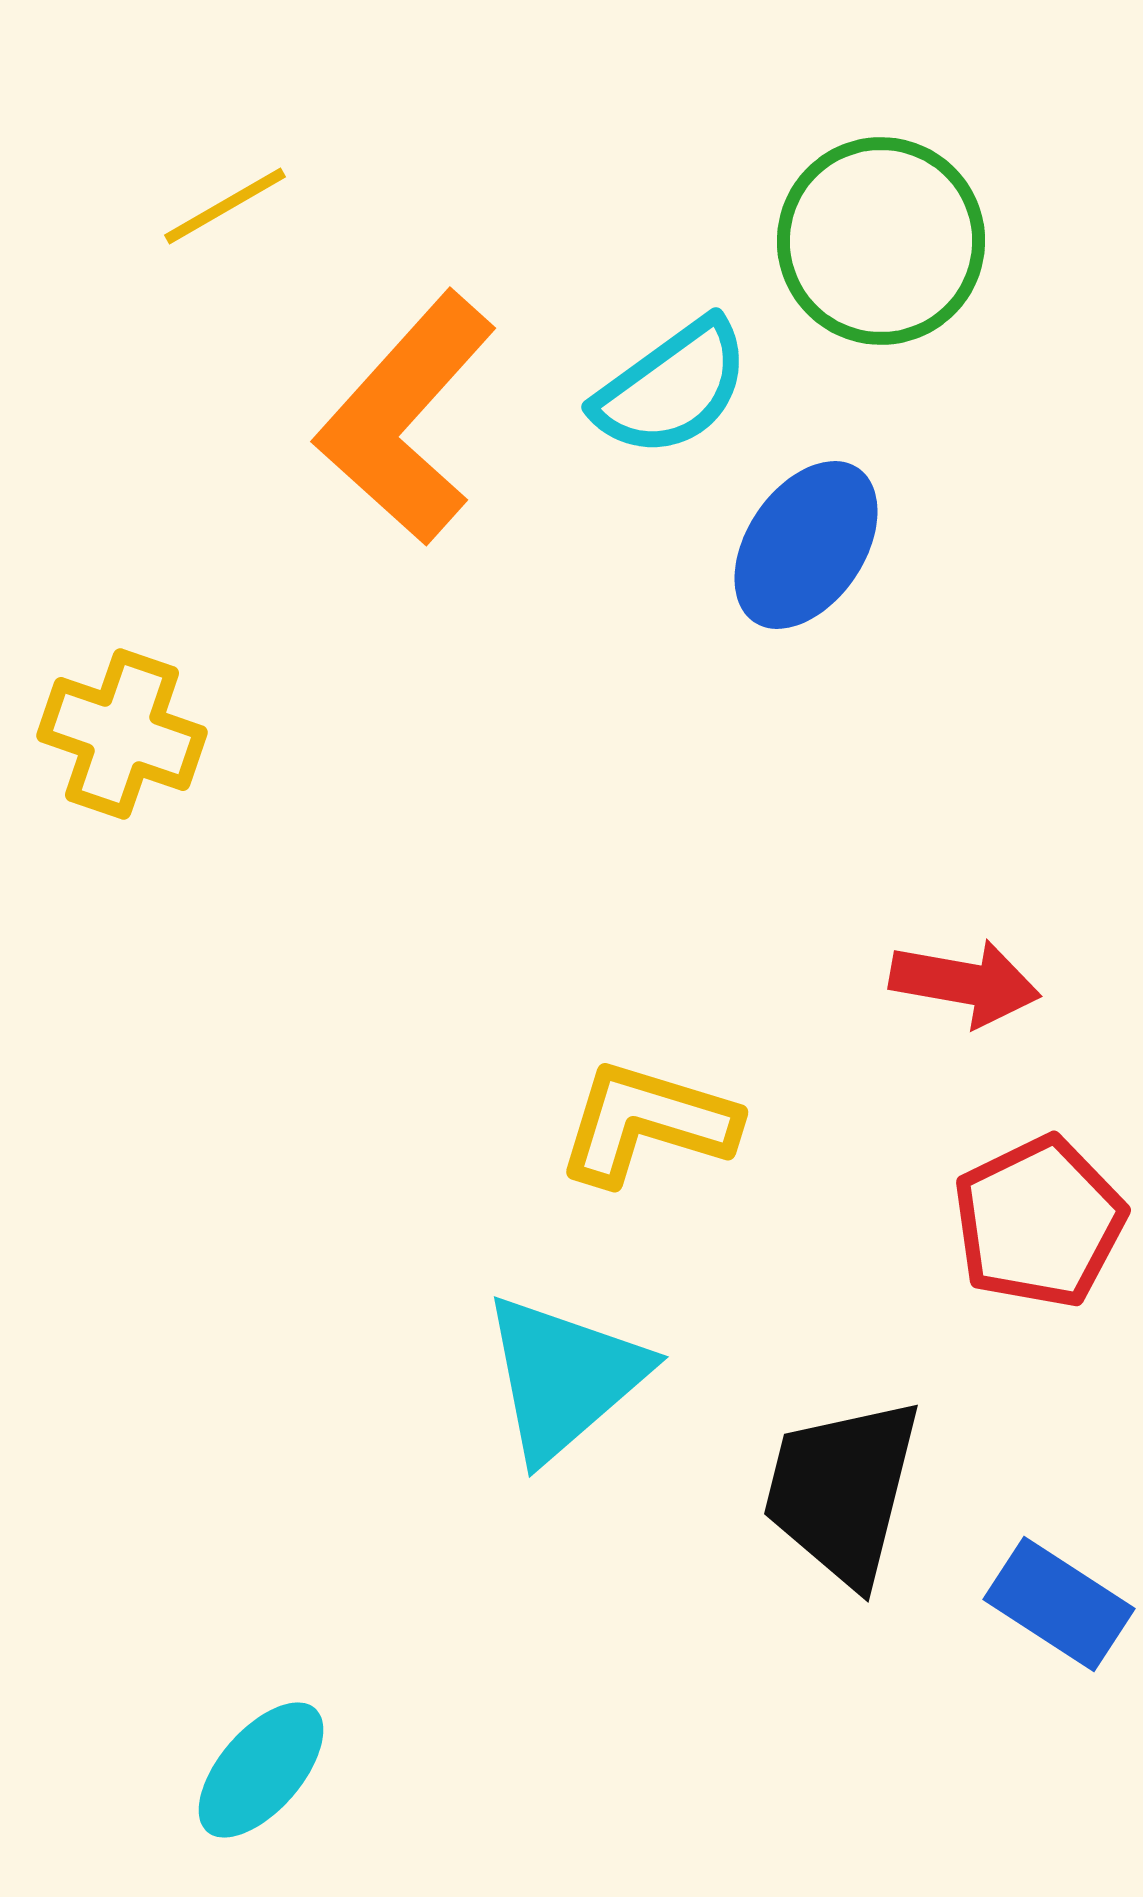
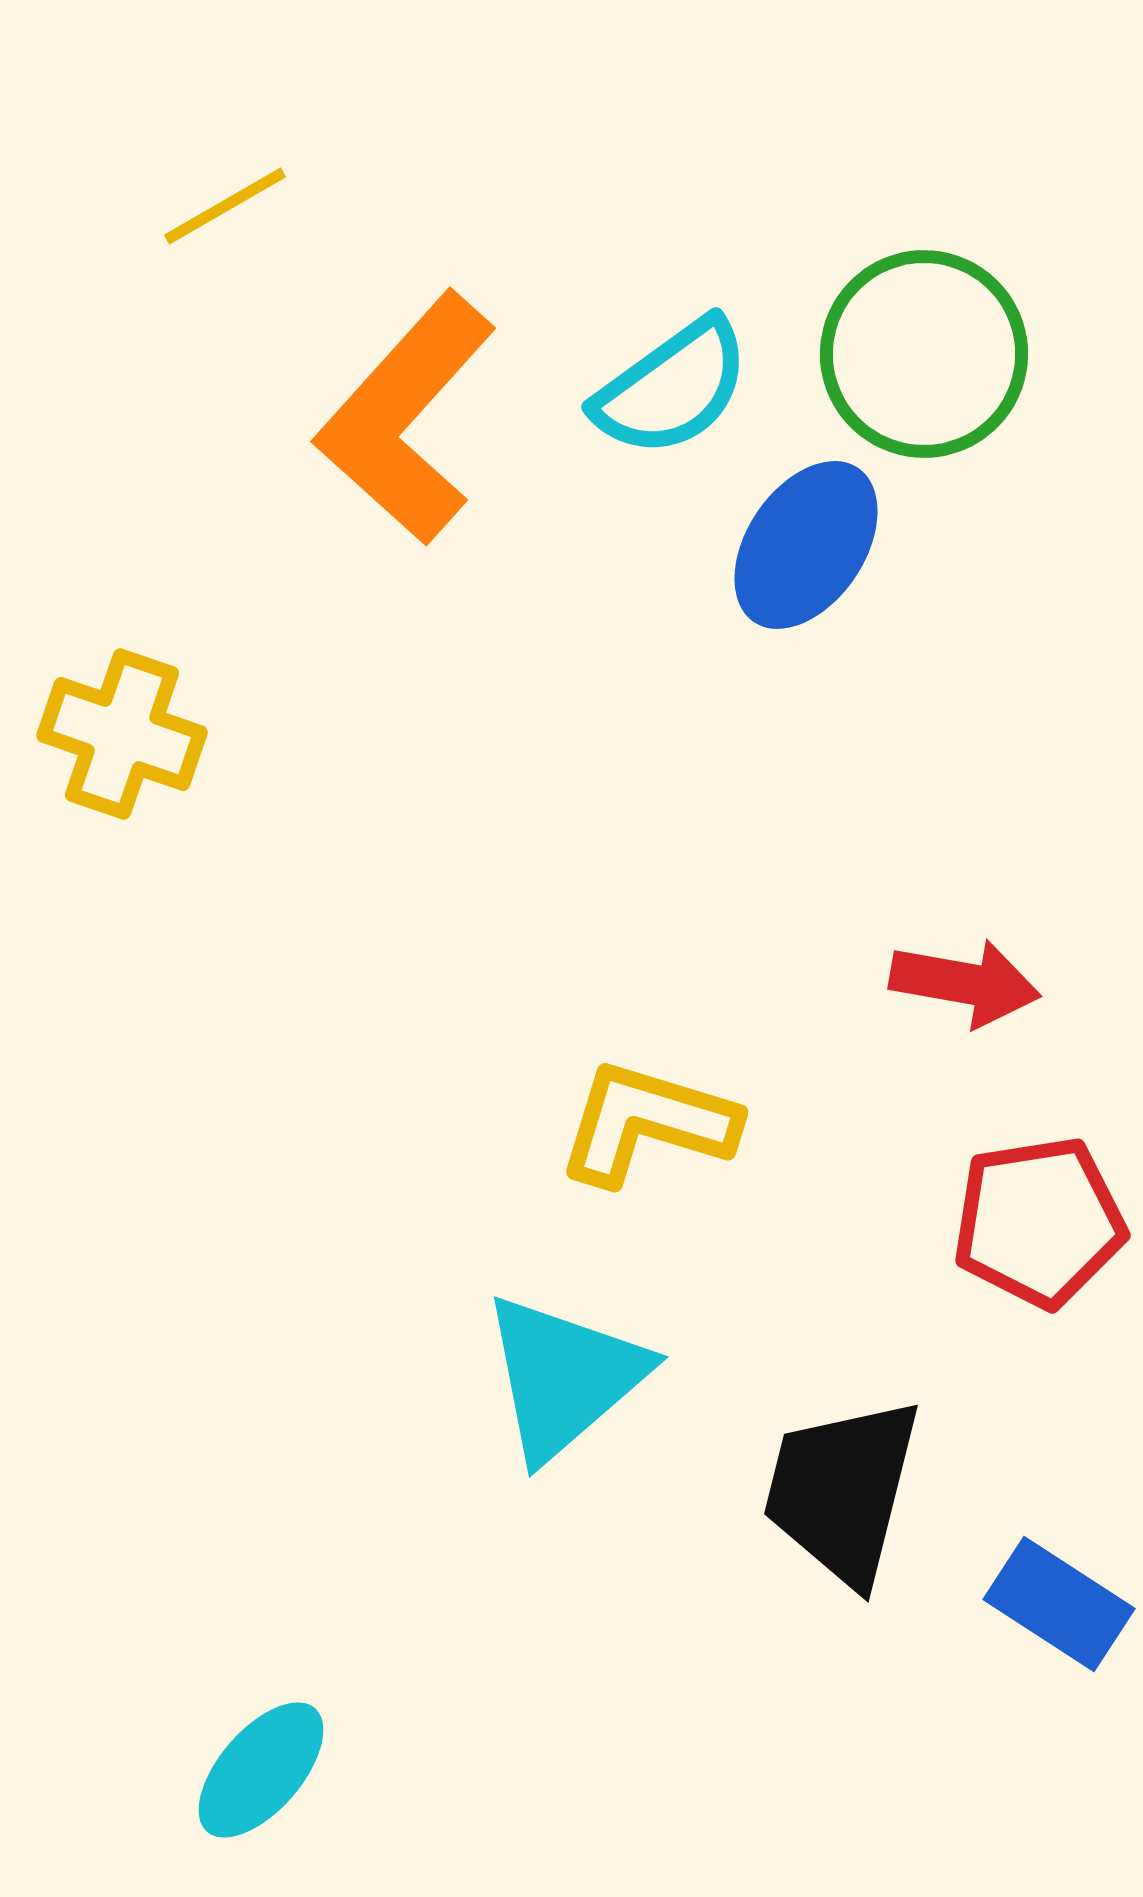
green circle: moved 43 px right, 113 px down
red pentagon: rotated 17 degrees clockwise
